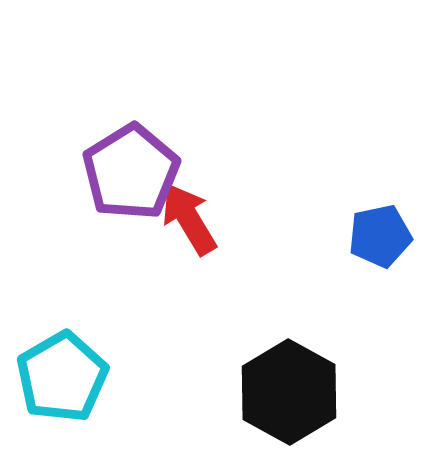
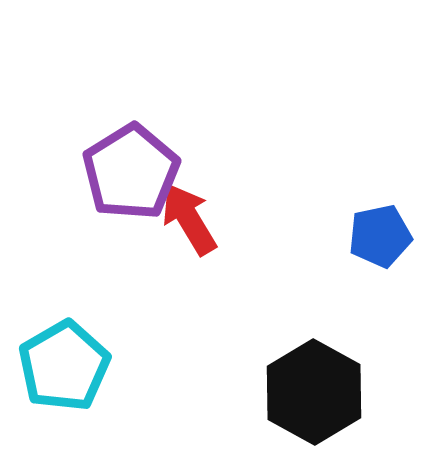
cyan pentagon: moved 2 px right, 11 px up
black hexagon: moved 25 px right
